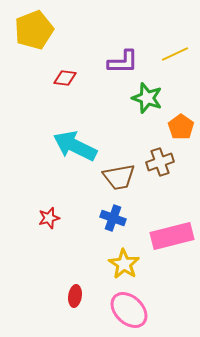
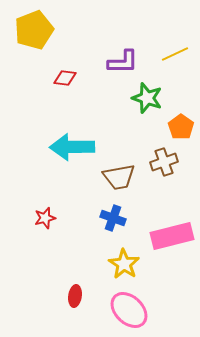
cyan arrow: moved 3 px left, 1 px down; rotated 27 degrees counterclockwise
brown cross: moved 4 px right
red star: moved 4 px left
